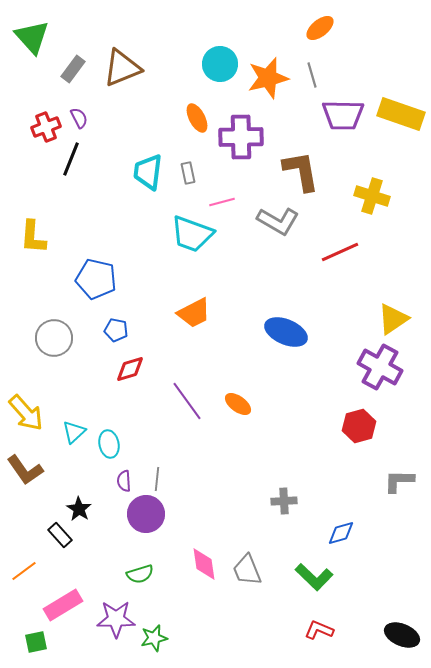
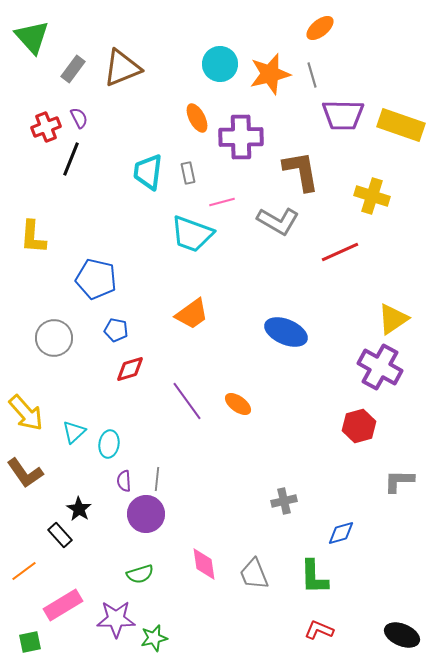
orange star at (268, 78): moved 2 px right, 4 px up
yellow rectangle at (401, 114): moved 11 px down
orange trapezoid at (194, 313): moved 2 px left, 1 px down; rotated 9 degrees counterclockwise
cyan ellipse at (109, 444): rotated 20 degrees clockwise
brown L-shape at (25, 470): moved 3 px down
gray cross at (284, 501): rotated 10 degrees counterclockwise
gray trapezoid at (247, 570): moved 7 px right, 4 px down
green L-shape at (314, 577): rotated 45 degrees clockwise
green square at (36, 642): moved 6 px left
